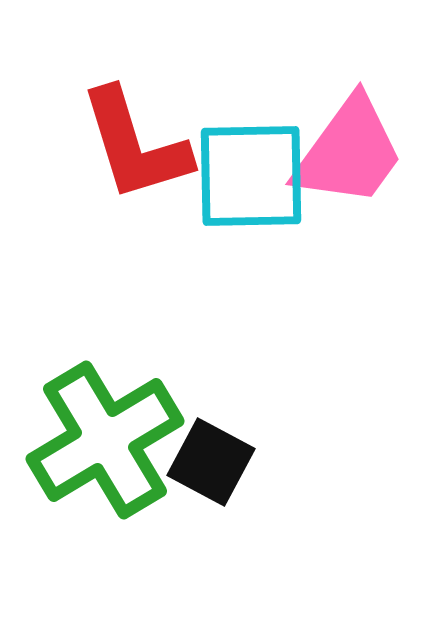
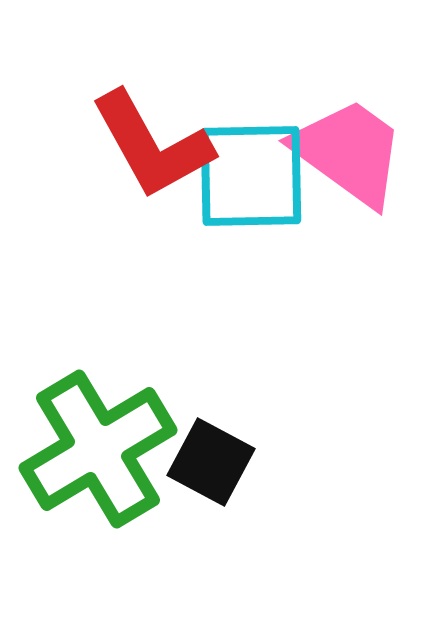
red L-shape: moved 17 px right; rotated 12 degrees counterclockwise
pink trapezoid: rotated 90 degrees counterclockwise
green cross: moved 7 px left, 9 px down
